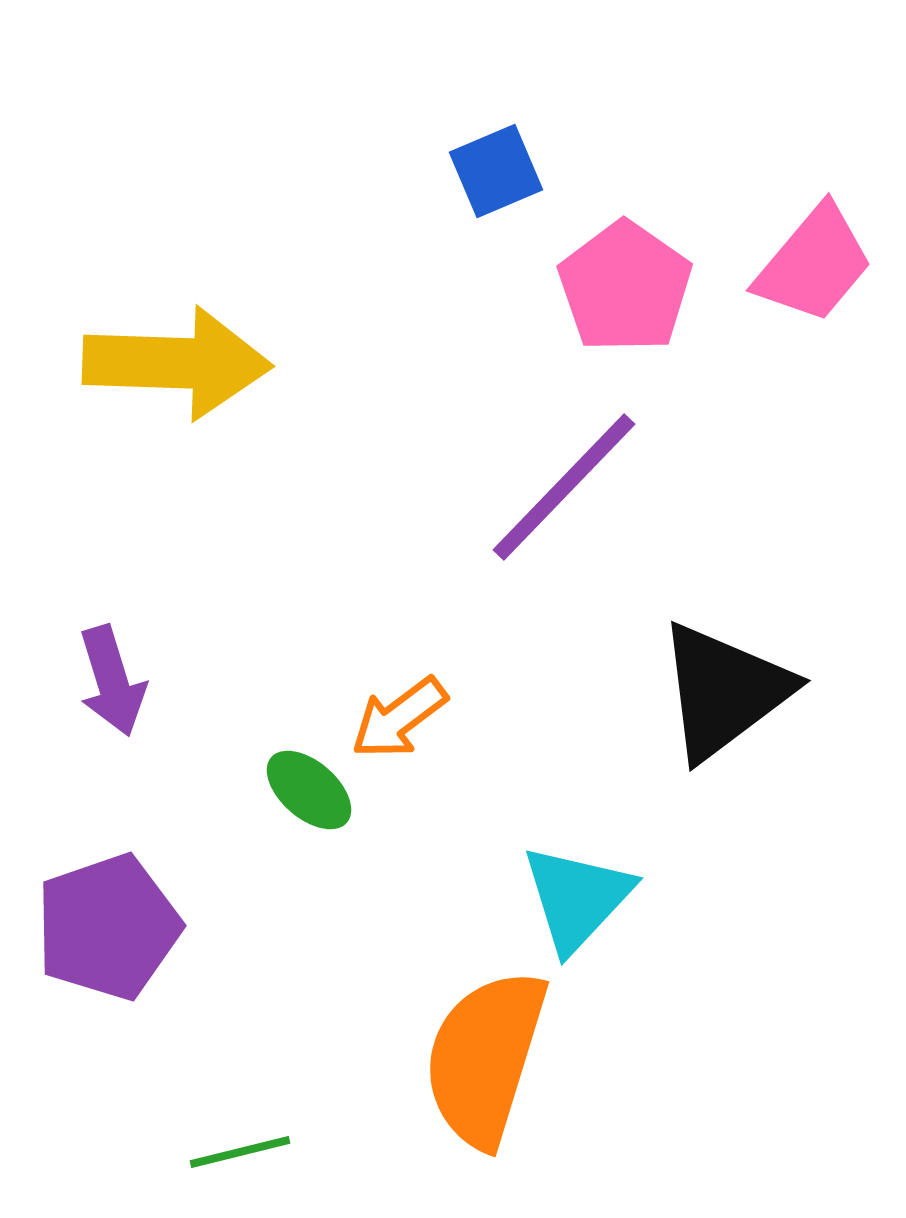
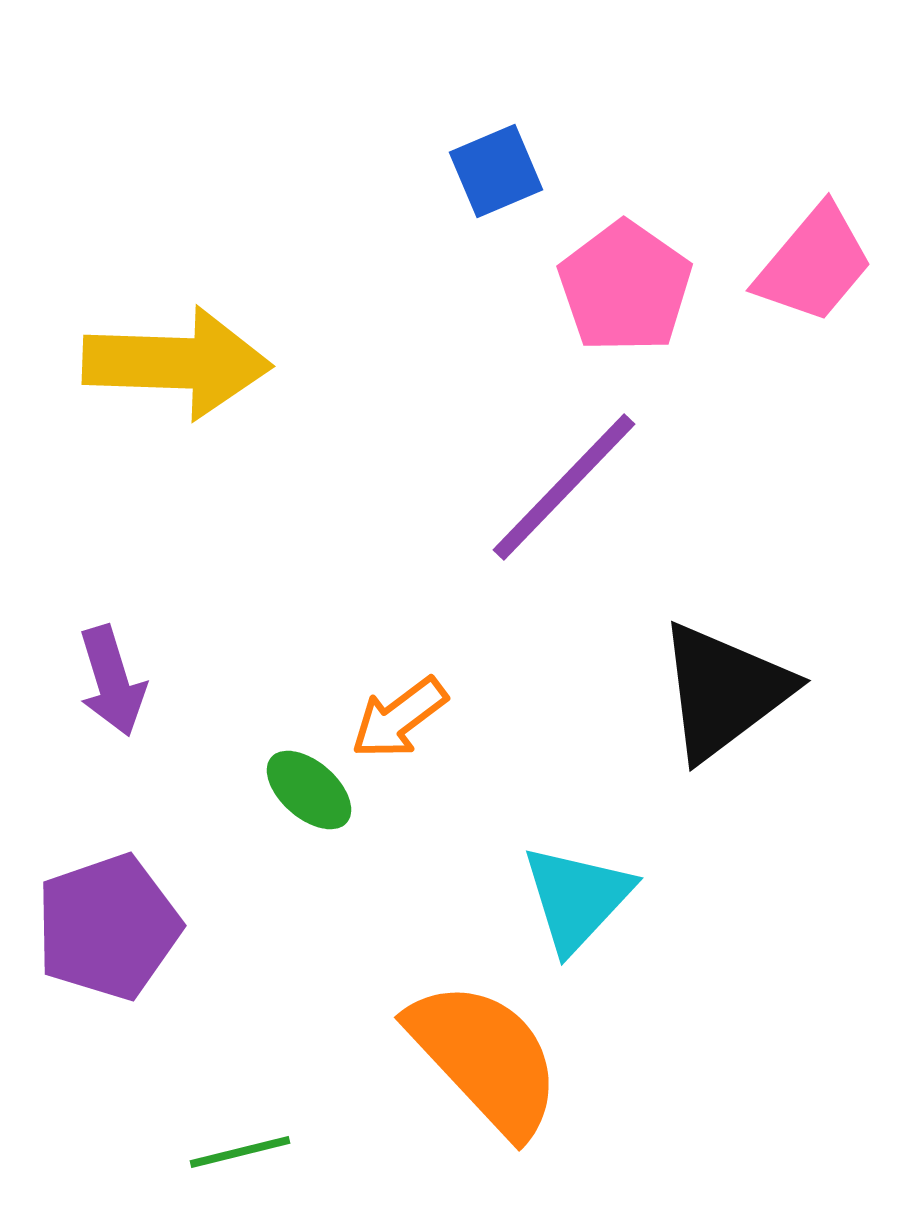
orange semicircle: rotated 120 degrees clockwise
